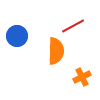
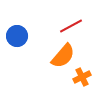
red line: moved 2 px left
orange semicircle: moved 7 px right, 5 px down; rotated 40 degrees clockwise
